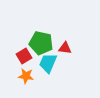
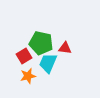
orange star: moved 2 px right; rotated 21 degrees counterclockwise
